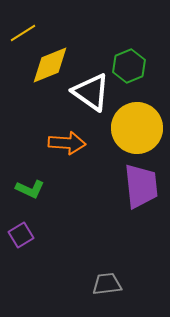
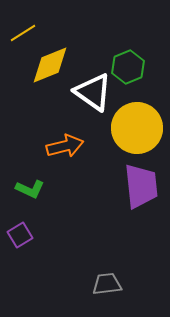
green hexagon: moved 1 px left, 1 px down
white triangle: moved 2 px right
orange arrow: moved 2 px left, 3 px down; rotated 18 degrees counterclockwise
purple square: moved 1 px left
